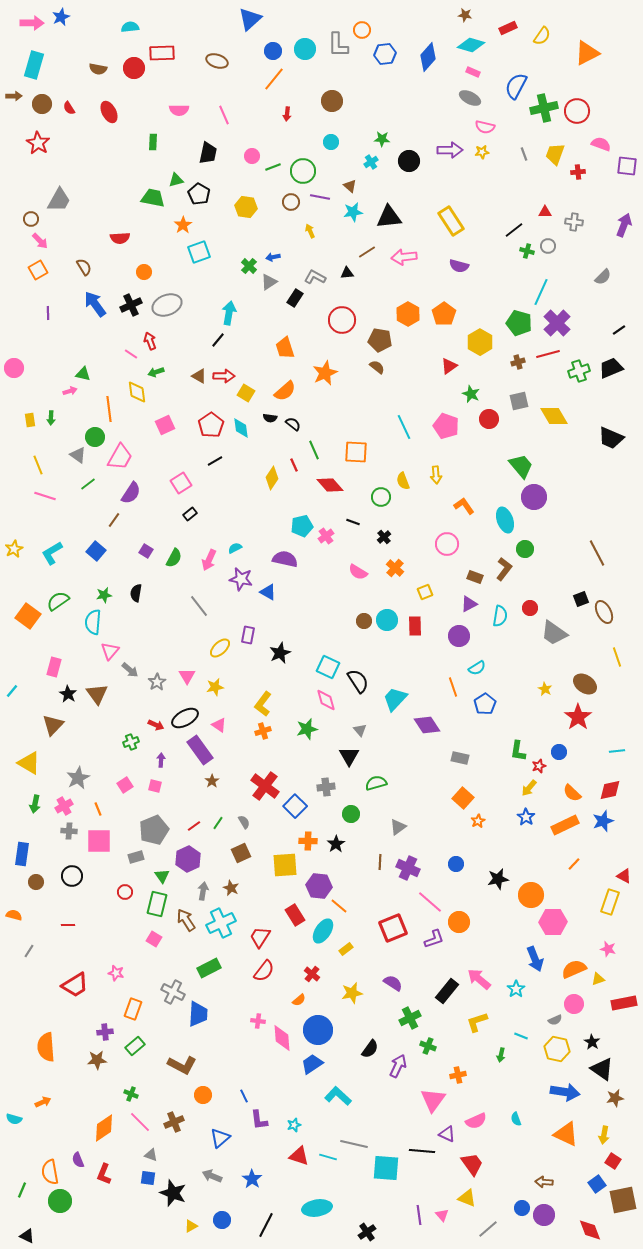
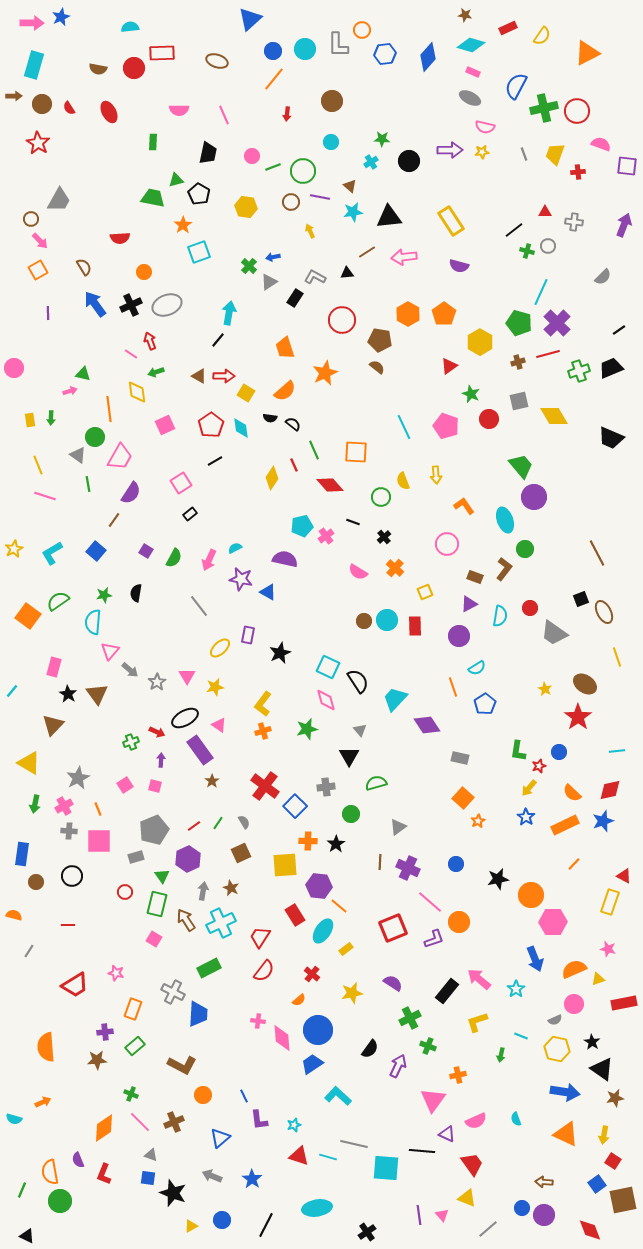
green line at (88, 484): rotated 63 degrees counterclockwise
red arrow at (156, 725): moved 1 px right, 7 px down
